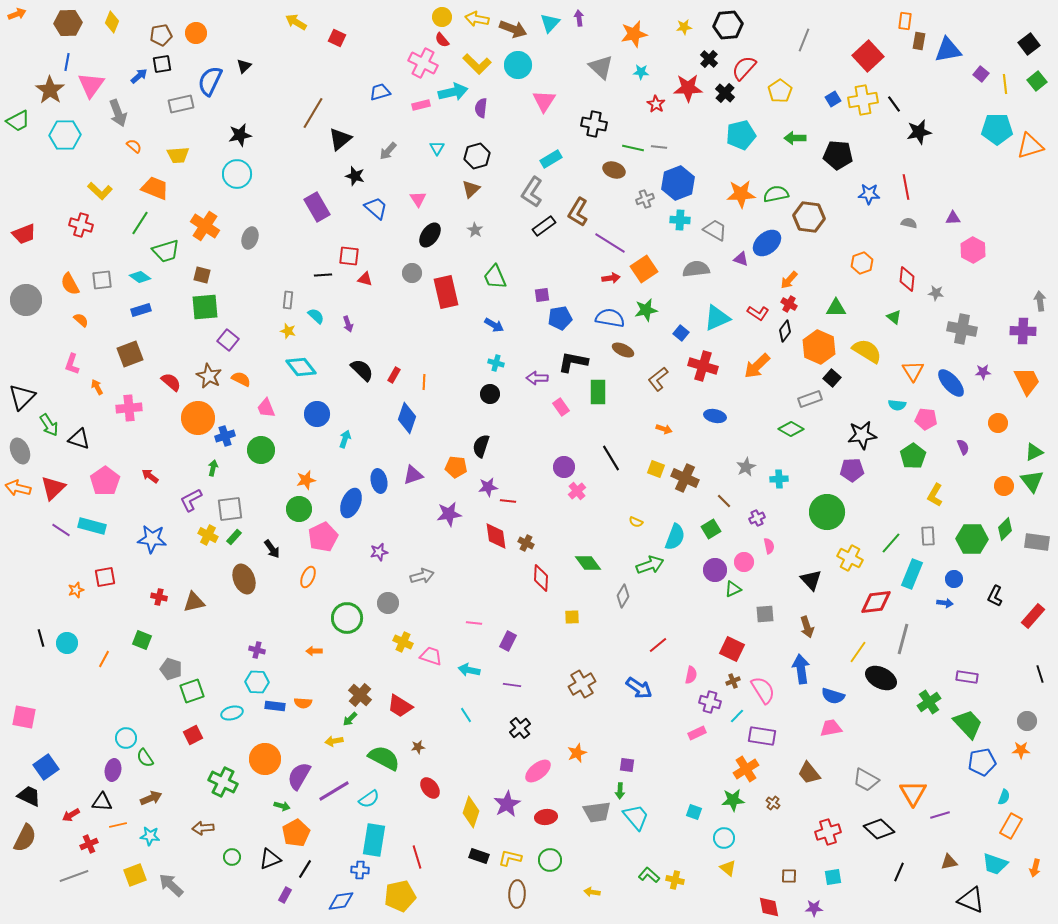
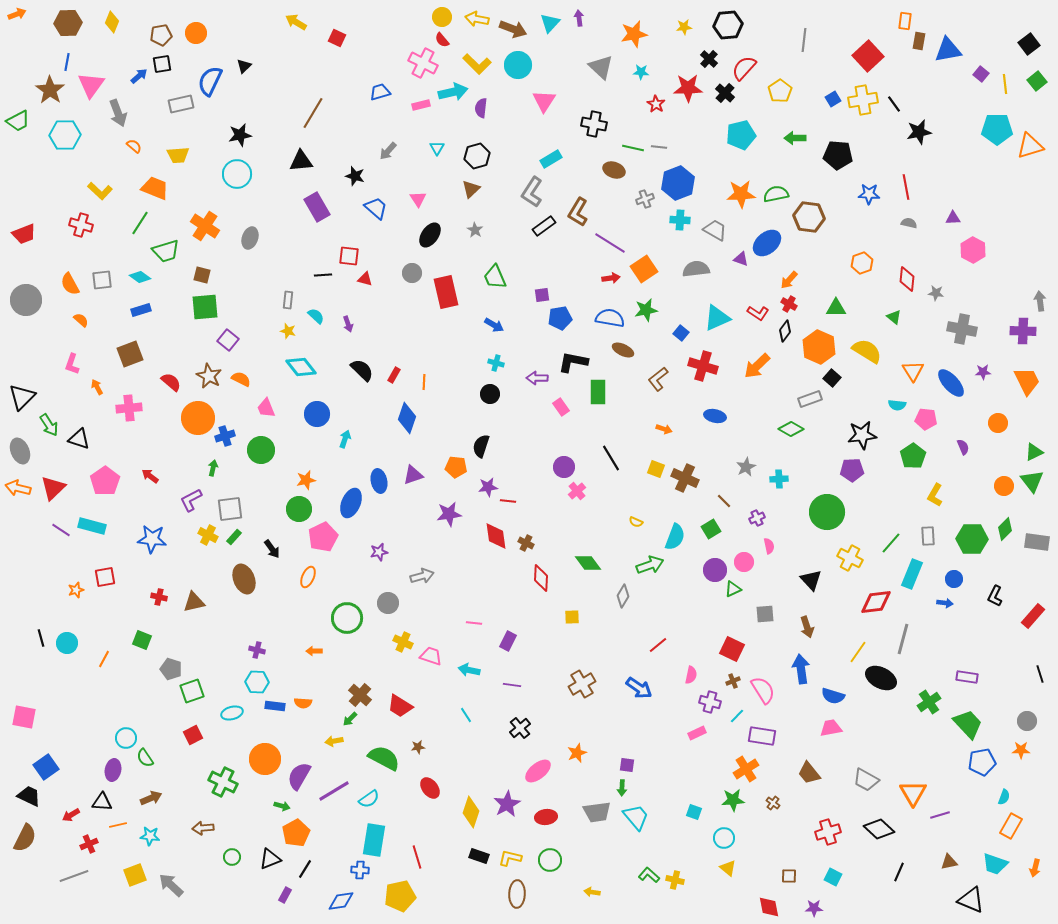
gray line at (804, 40): rotated 15 degrees counterclockwise
black triangle at (340, 139): moved 39 px left, 22 px down; rotated 35 degrees clockwise
green arrow at (620, 791): moved 2 px right, 3 px up
cyan square at (833, 877): rotated 36 degrees clockwise
